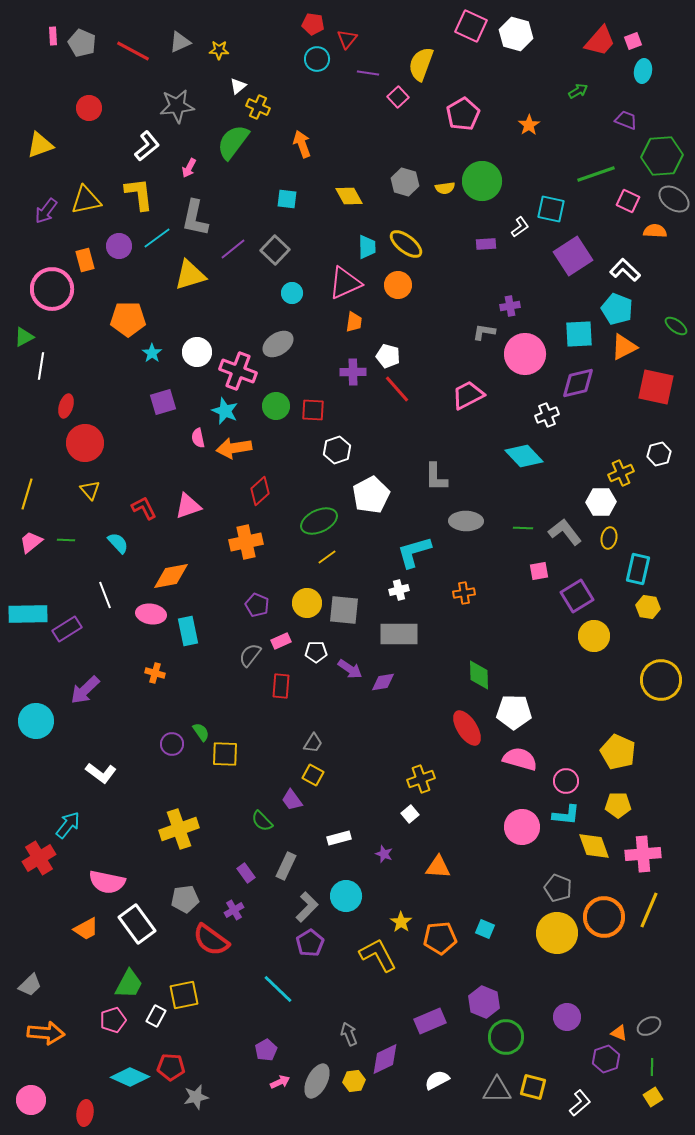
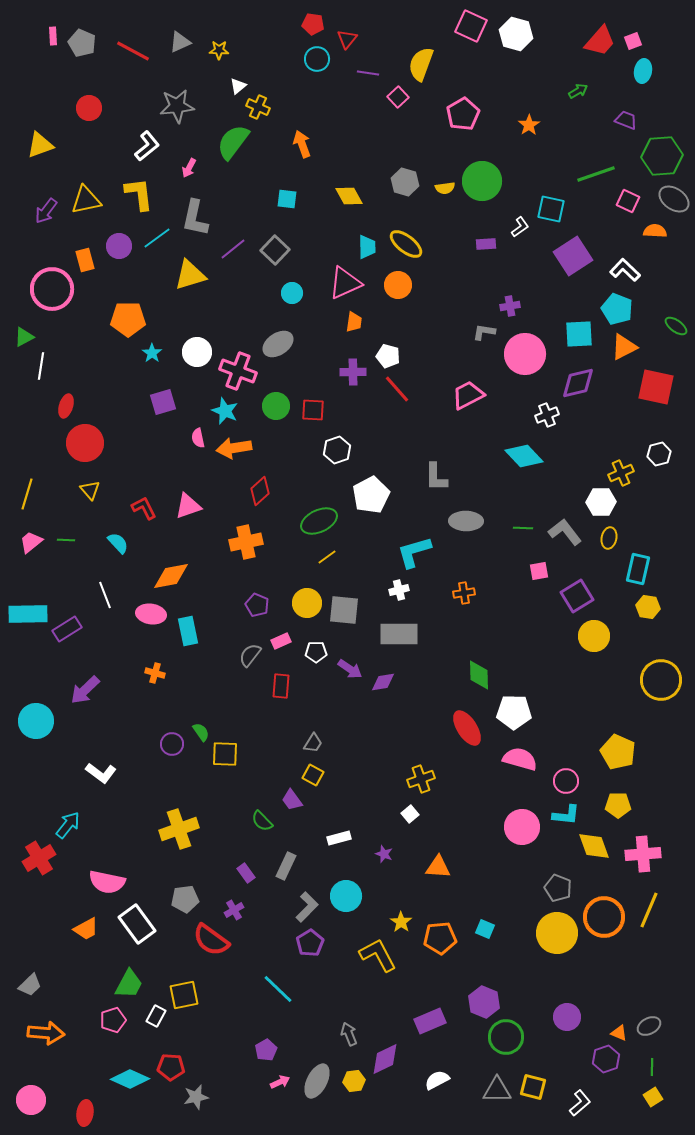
cyan diamond at (130, 1077): moved 2 px down
